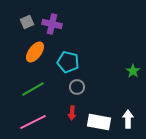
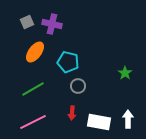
green star: moved 8 px left, 2 px down
gray circle: moved 1 px right, 1 px up
